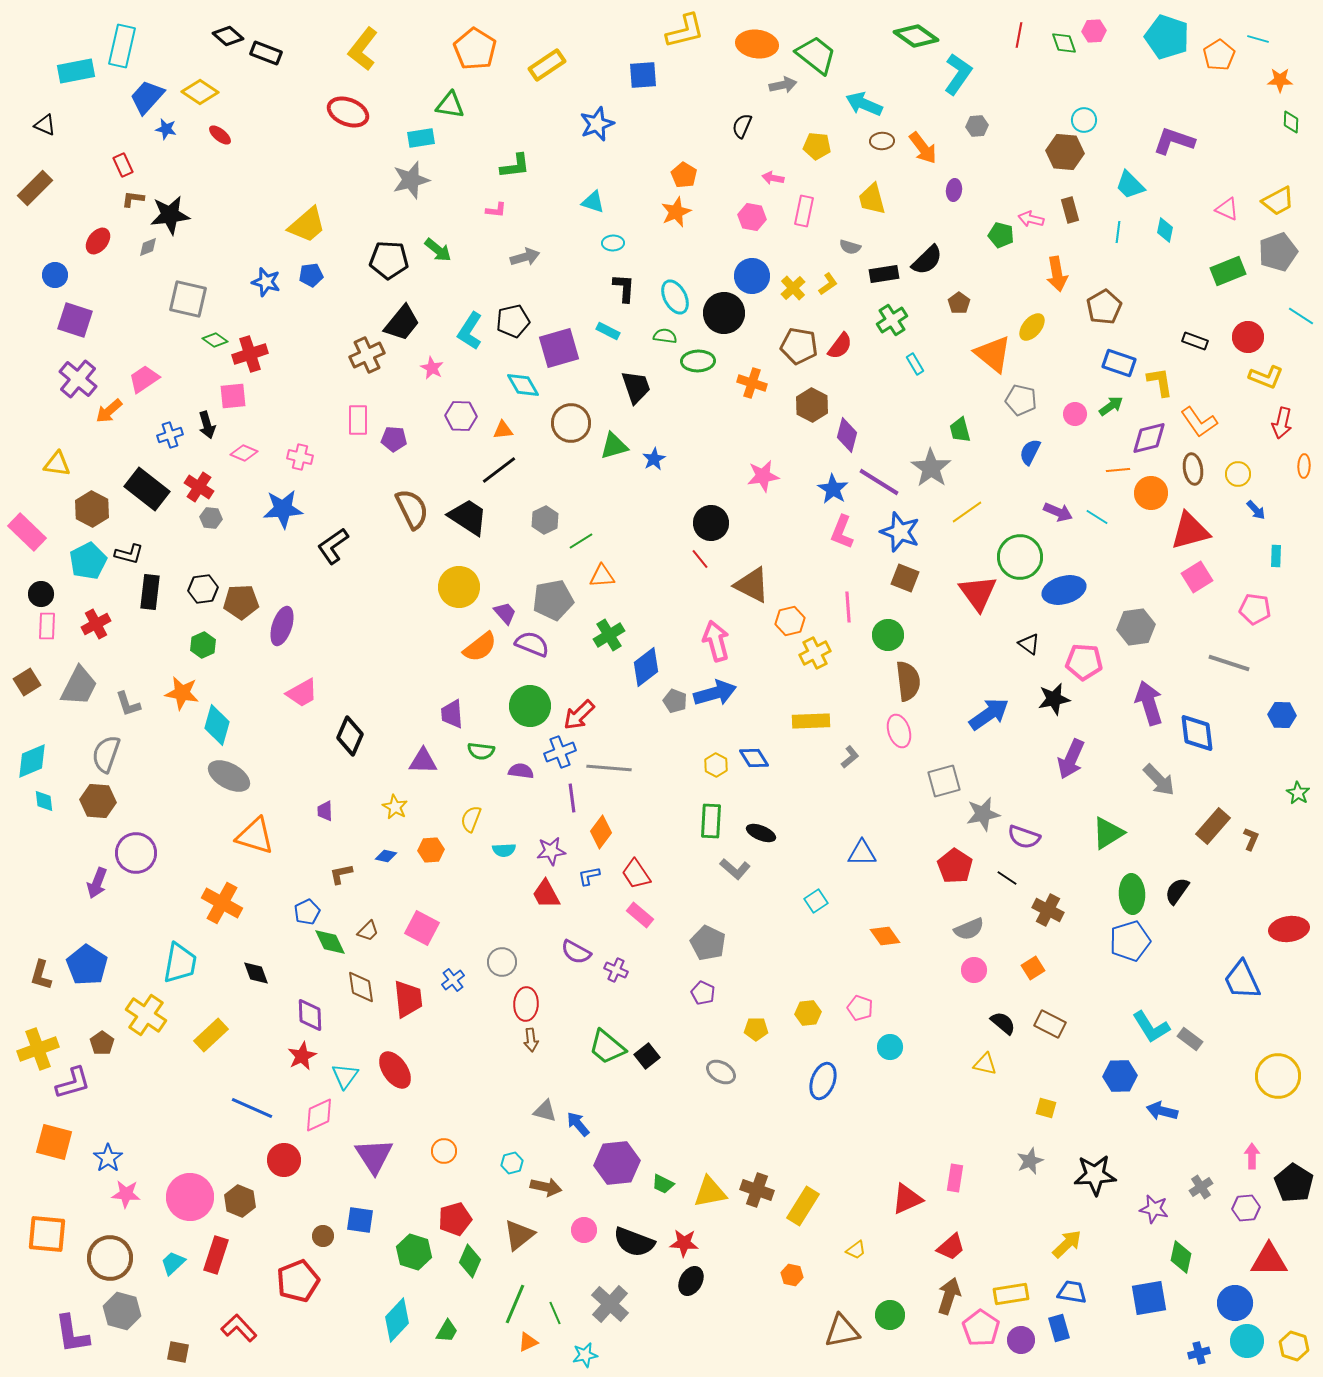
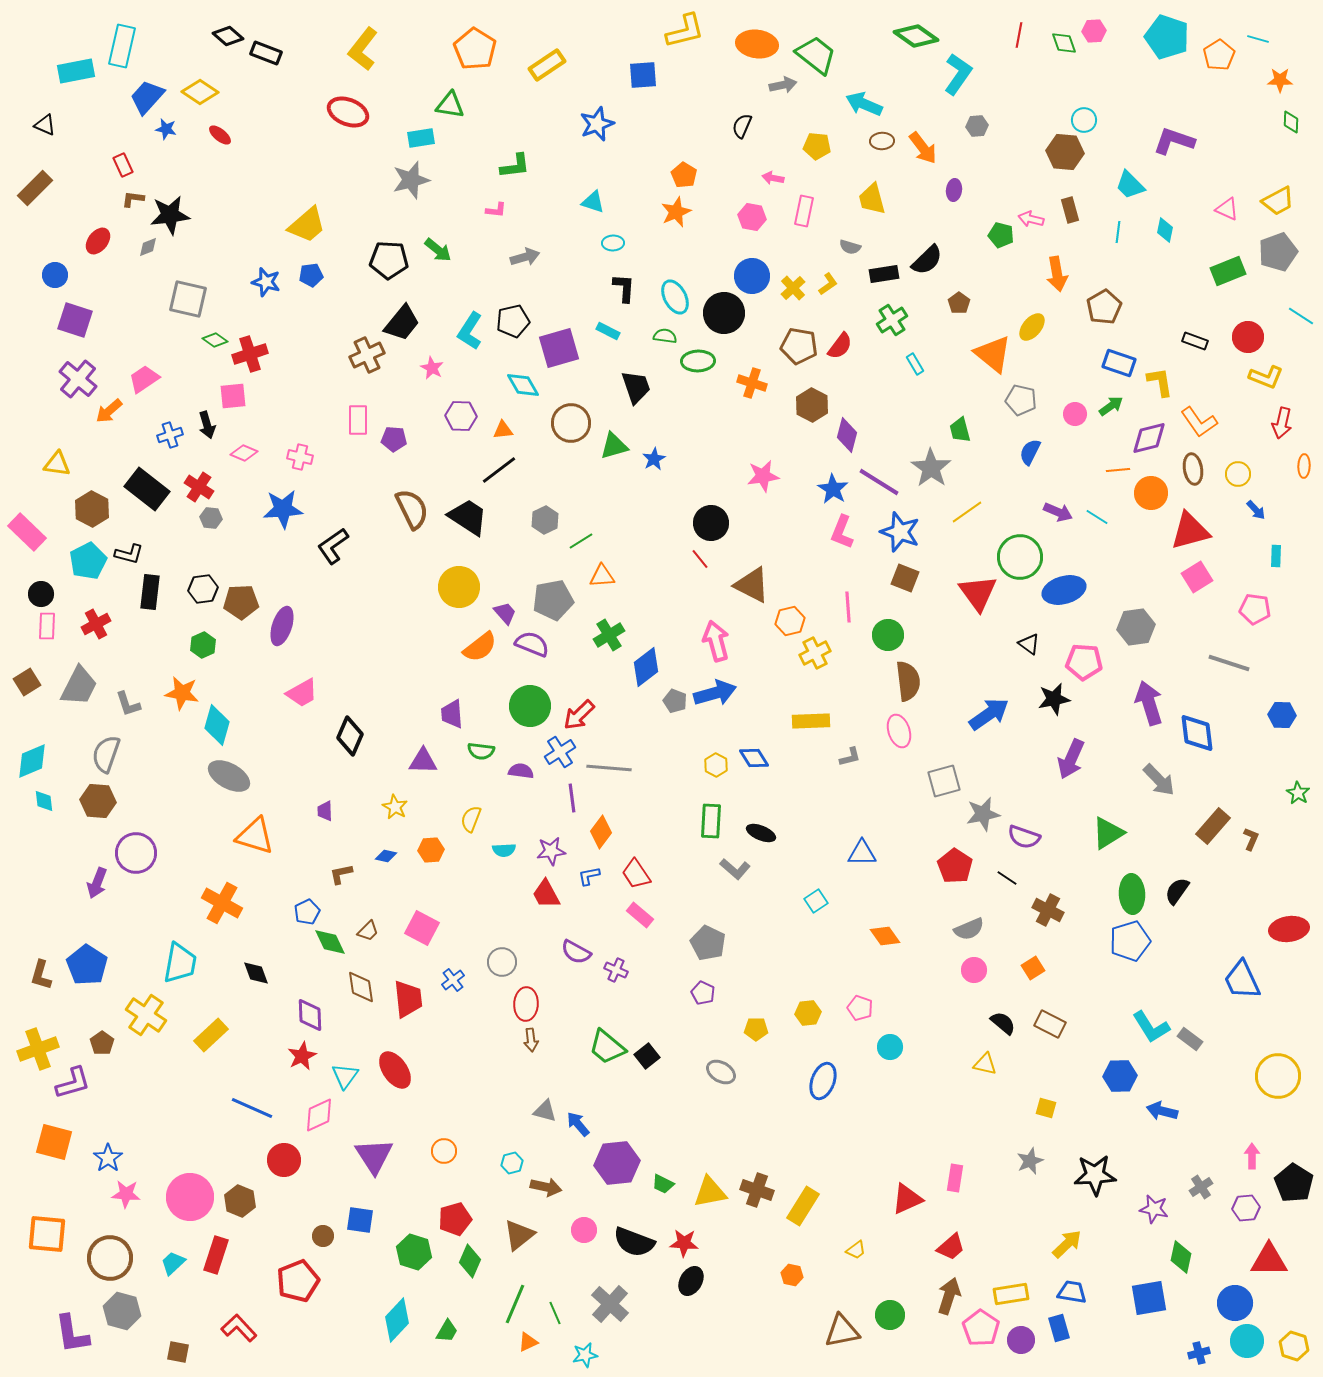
blue cross at (560, 752): rotated 12 degrees counterclockwise
gray L-shape at (850, 757): rotated 25 degrees clockwise
